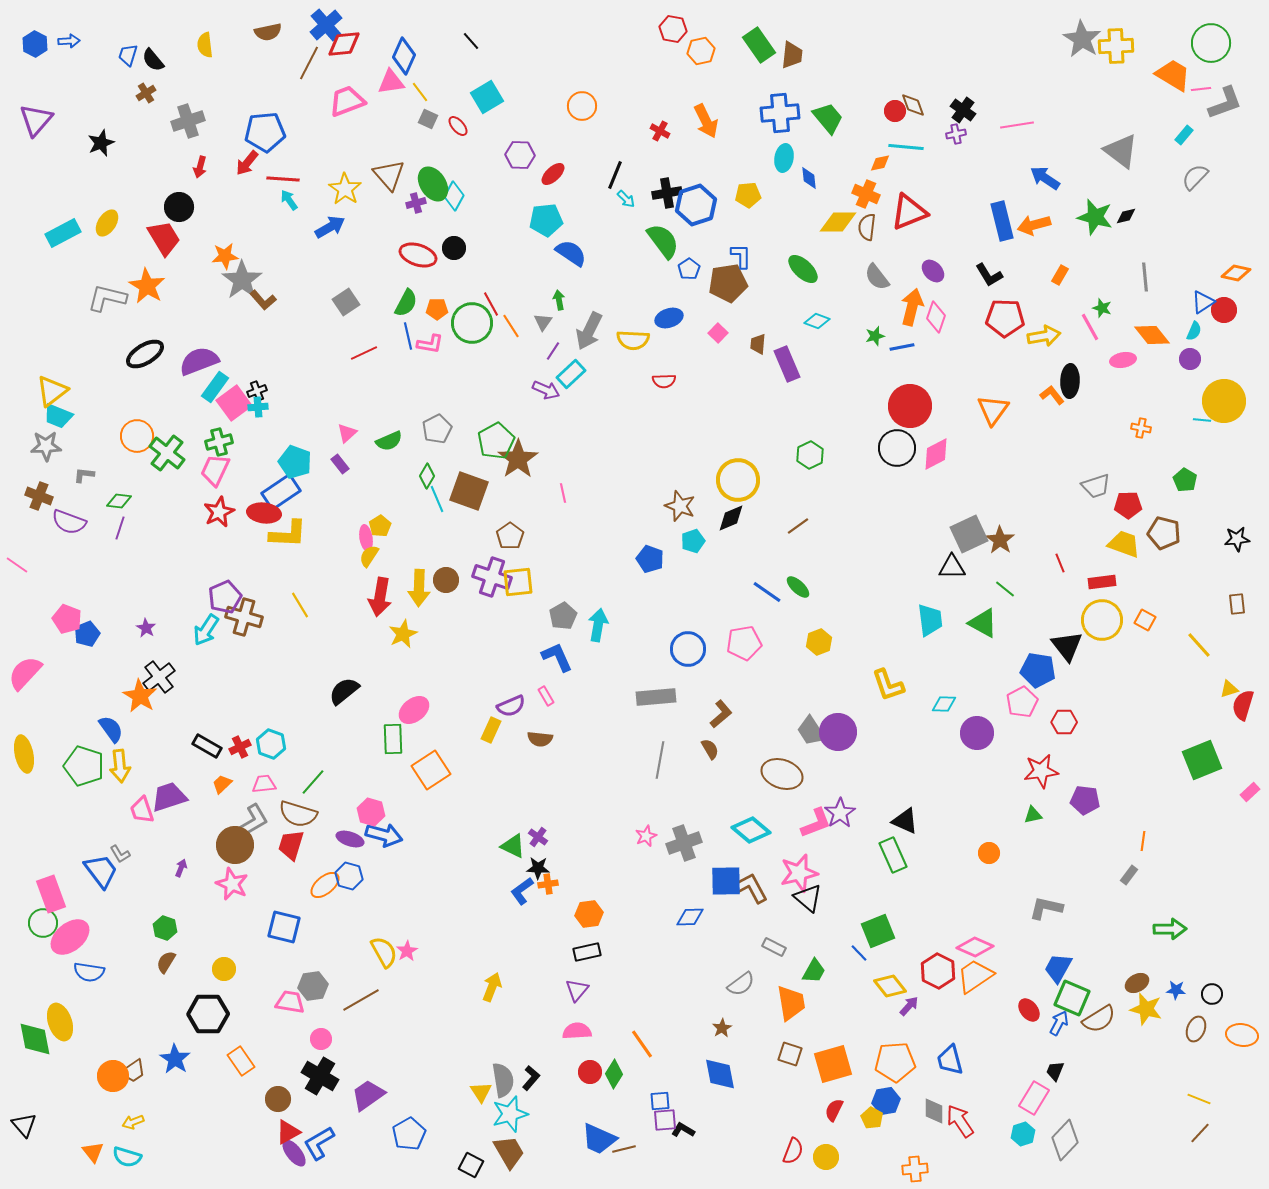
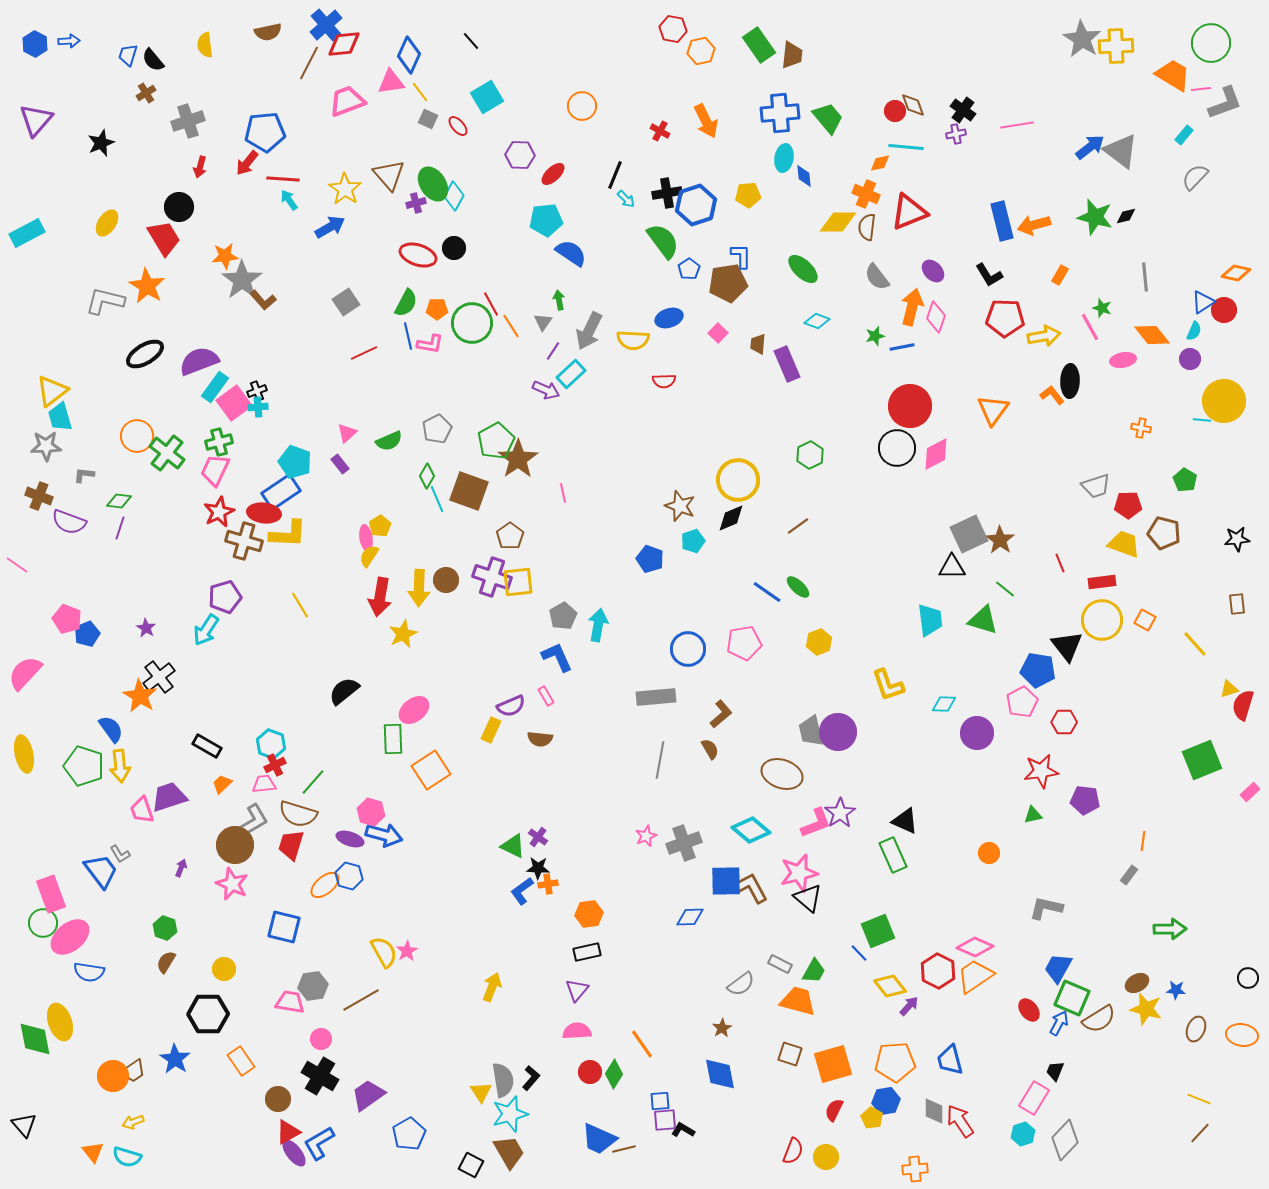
blue diamond at (404, 56): moved 5 px right, 1 px up
blue diamond at (809, 178): moved 5 px left, 2 px up
blue arrow at (1045, 178): moved 45 px right, 31 px up; rotated 108 degrees clockwise
cyan rectangle at (63, 233): moved 36 px left
gray L-shape at (107, 298): moved 2 px left, 3 px down
cyan trapezoid at (58, 416): moved 2 px right, 1 px down; rotated 52 degrees clockwise
purple pentagon at (225, 597): rotated 8 degrees clockwise
brown cross at (244, 617): moved 76 px up
green triangle at (983, 623): moved 3 px up; rotated 12 degrees counterclockwise
yellow line at (1199, 645): moved 4 px left, 1 px up
gray trapezoid at (811, 731): rotated 20 degrees clockwise
red cross at (240, 747): moved 35 px right, 18 px down
gray rectangle at (774, 947): moved 6 px right, 17 px down
black circle at (1212, 994): moved 36 px right, 16 px up
orange trapezoid at (791, 1003): moved 7 px right, 2 px up; rotated 66 degrees counterclockwise
